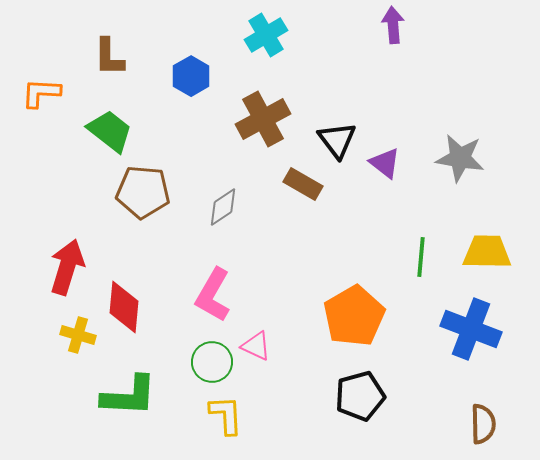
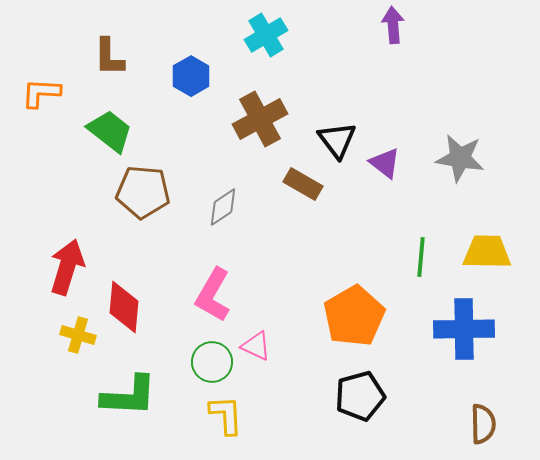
brown cross: moved 3 px left
blue cross: moved 7 px left; rotated 22 degrees counterclockwise
